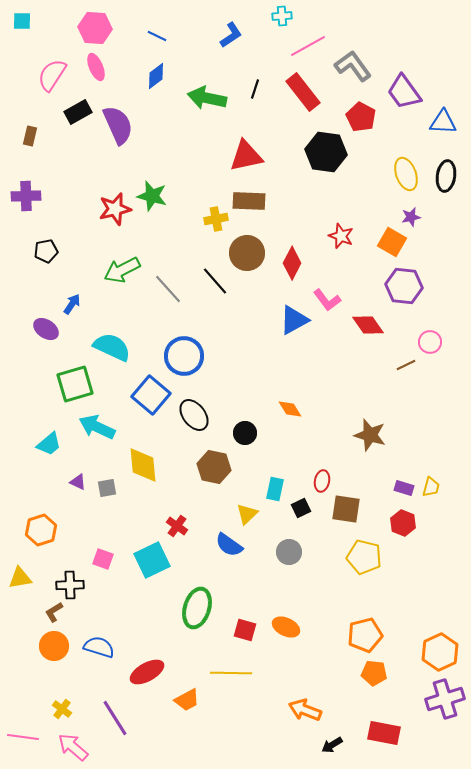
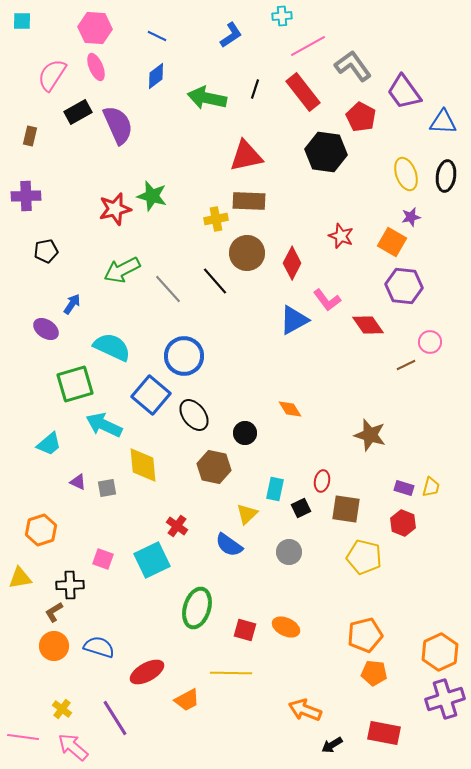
cyan arrow at (97, 427): moved 7 px right, 2 px up
